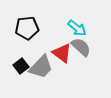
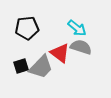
gray semicircle: rotated 25 degrees counterclockwise
red triangle: moved 2 px left
black square: rotated 21 degrees clockwise
